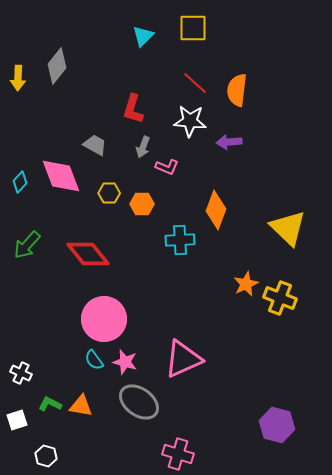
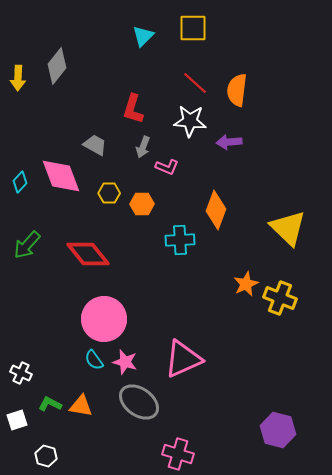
purple hexagon: moved 1 px right, 5 px down
